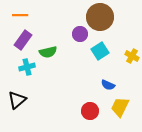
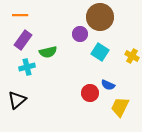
cyan square: moved 1 px down; rotated 24 degrees counterclockwise
red circle: moved 18 px up
